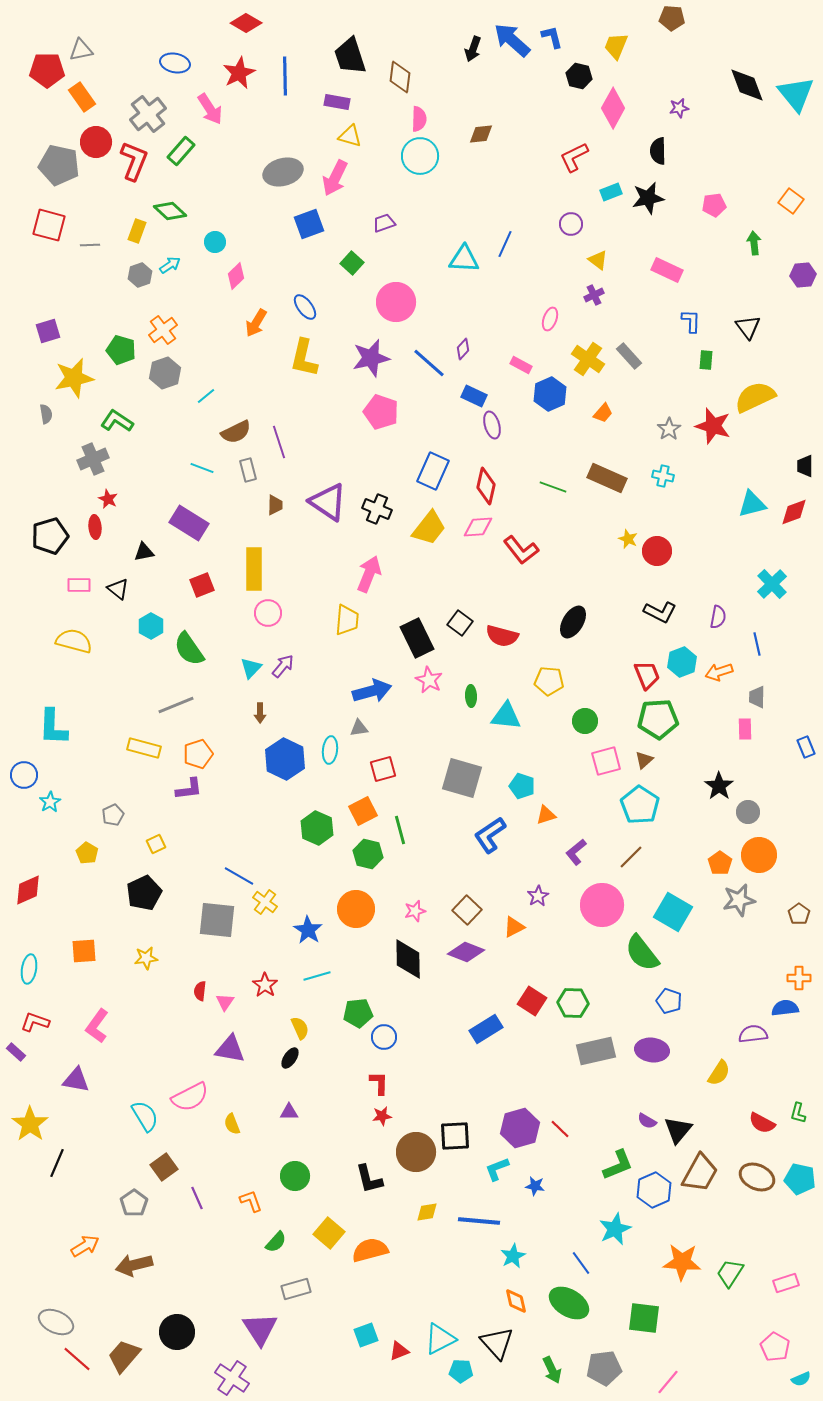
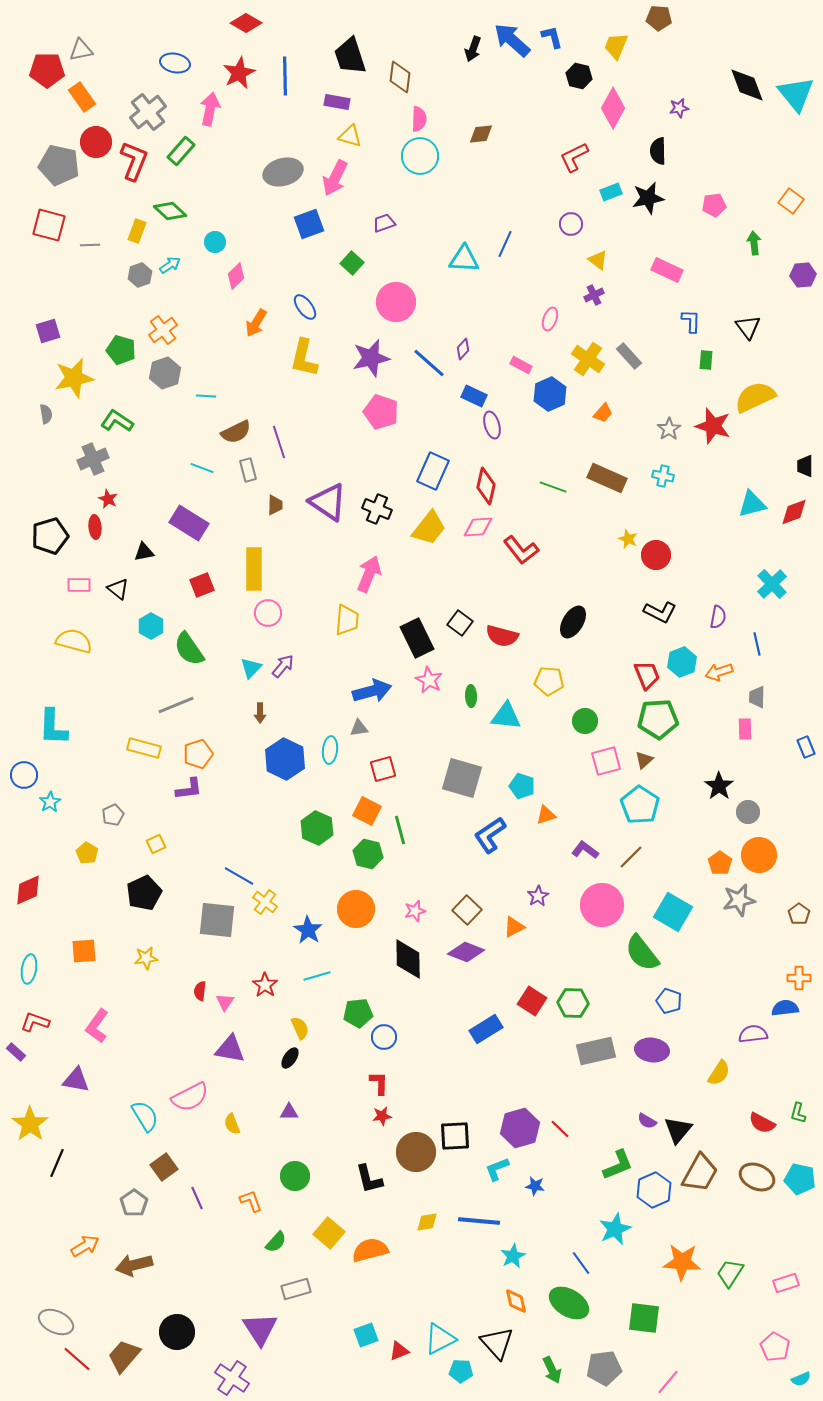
brown pentagon at (672, 18): moved 13 px left
pink arrow at (210, 109): rotated 136 degrees counterclockwise
gray cross at (148, 114): moved 2 px up
cyan line at (206, 396): rotated 42 degrees clockwise
red circle at (657, 551): moved 1 px left, 4 px down
orange square at (363, 811): moved 4 px right; rotated 36 degrees counterclockwise
purple L-shape at (576, 852): moved 9 px right, 2 px up; rotated 76 degrees clockwise
yellow diamond at (427, 1212): moved 10 px down
